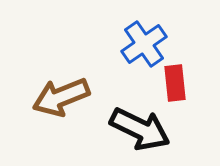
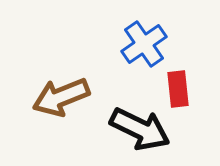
red rectangle: moved 3 px right, 6 px down
